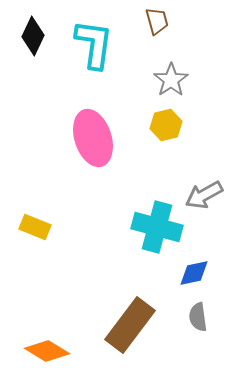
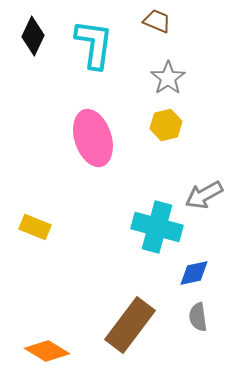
brown trapezoid: rotated 52 degrees counterclockwise
gray star: moved 3 px left, 2 px up
